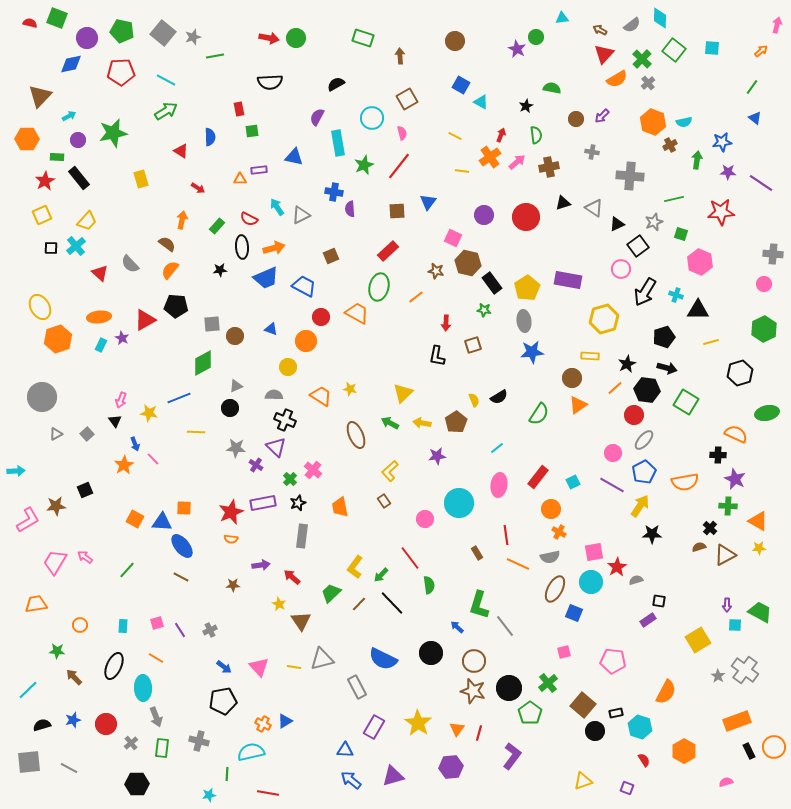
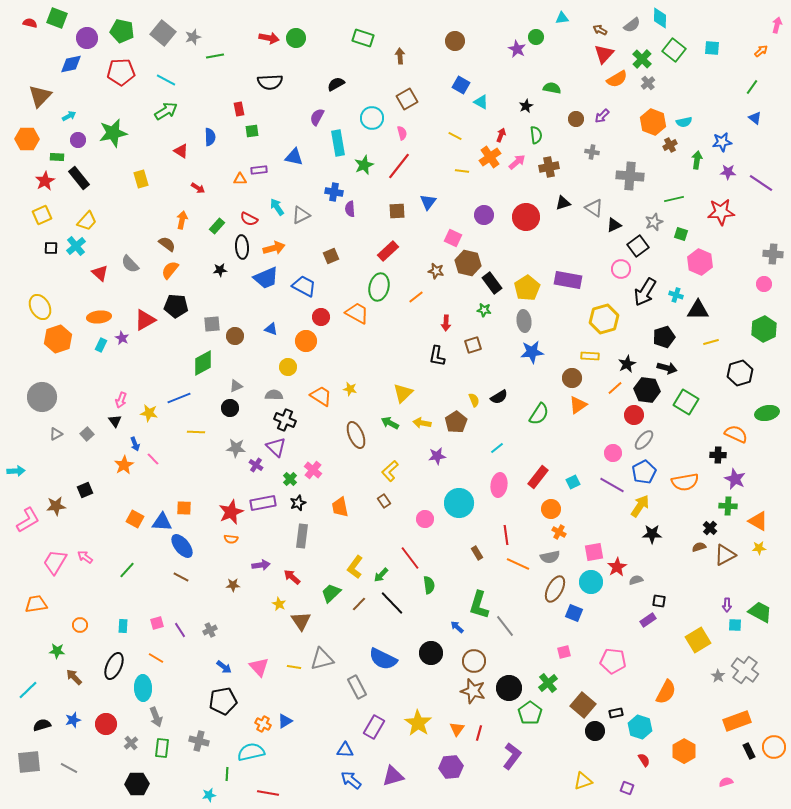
black triangle at (617, 224): moved 3 px left, 1 px down
